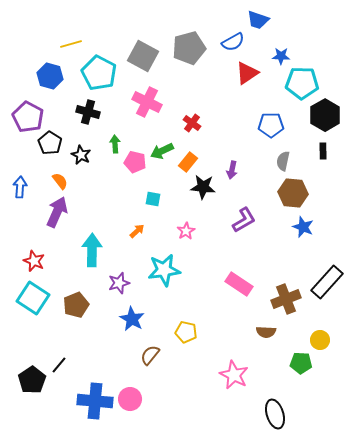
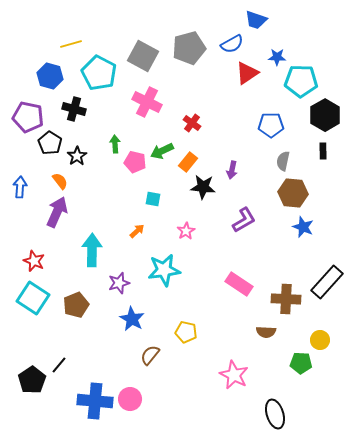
blue trapezoid at (258, 20): moved 2 px left
blue semicircle at (233, 42): moved 1 px left, 2 px down
blue star at (281, 56): moved 4 px left, 1 px down
cyan pentagon at (302, 83): moved 1 px left, 2 px up
black cross at (88, 112): moved 14 px left, 3 px up
purple pentagon at (28, 117): rotated 16 degrees counterclockwise
black star at (81, 155): moved 4 px left, 1 px down; rotated 12 degrees clockwise
brown cross at (286, 299): rotated 24 degrees clockwise
